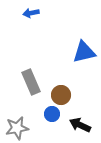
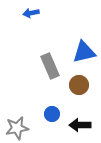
gray rectangle: moved 19 px right, 16 px up
brown circle: moved 18 px right, 10 px up
black arrow: rotated 25 degrees counterclockwise
